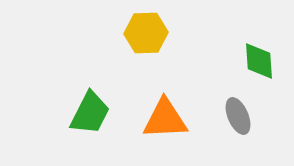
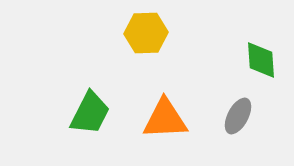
green diamond: moved 2 px right, 1 px up
gray ellipse: rotated 51 degrees clockwise
